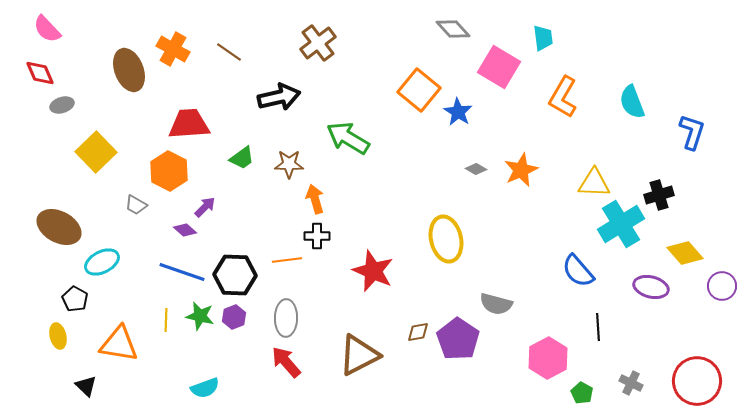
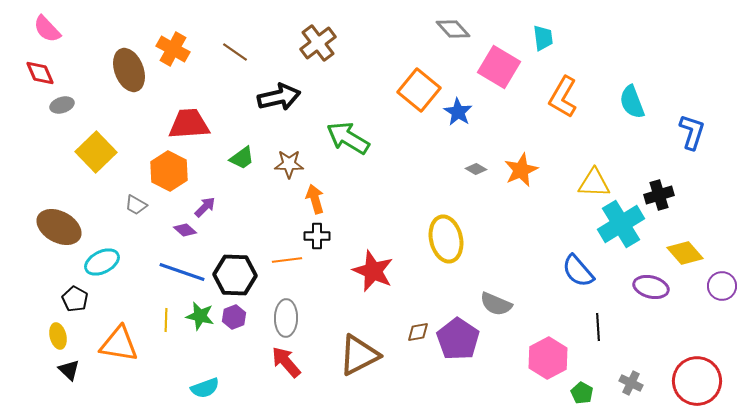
brown line at (229, 52): moved 6 px right
gray semicircle at (496, 304): rotated 8 degrees clockwise
black triangle at (86, 386): moved 17 px left, 16 px up
